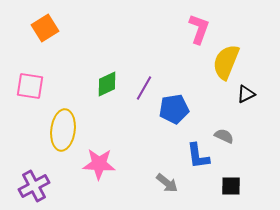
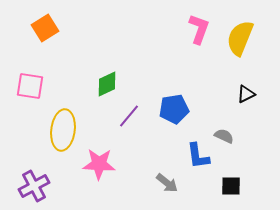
yellow semicircle: moved 14 px right, 24 px up
purple line: moved 15 px left, 28 px down; rotated 10 degrees clockwise
